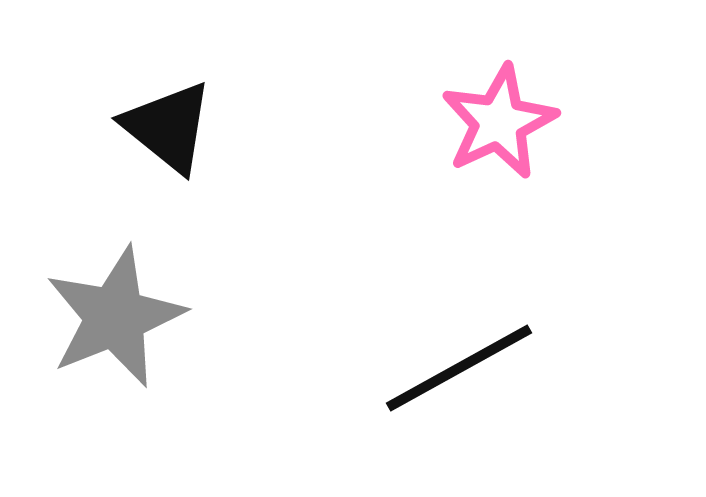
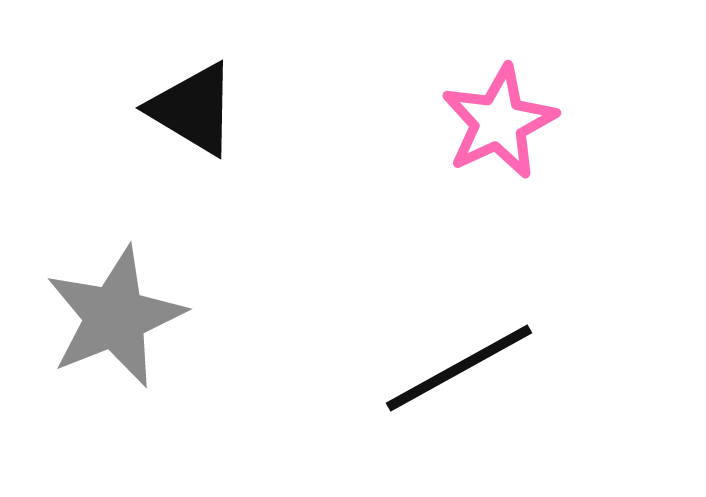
black triangle: moved 25 px right, 18 px up; rotated 8 degrees counterclockwise
